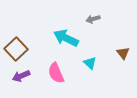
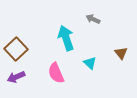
gray arrow: rotated 40 degrees clockwise
cyan arrow: rotated 45 degrees clockwise
brown triangle: moved 2 px left
purple arrow: moved 5 px left, 1 px down
